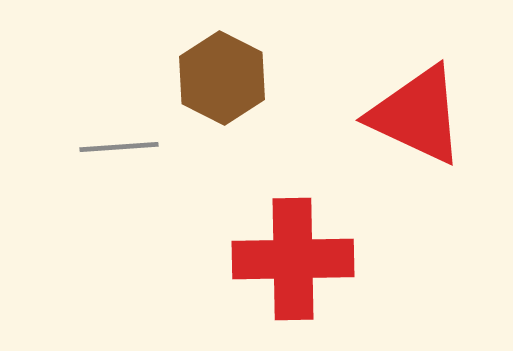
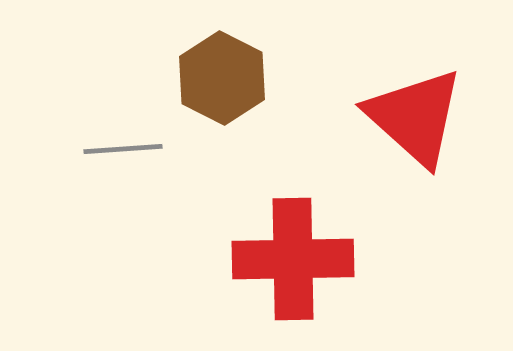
red triangle: moved 2 px left, 2 px down; rotated 17 degrees clockwise
gray line: moved 4 px right, 2 px down
